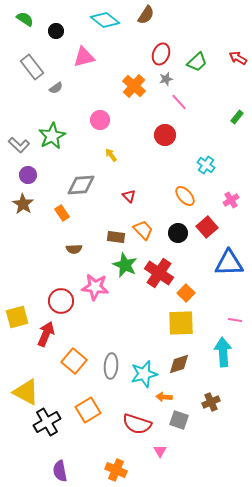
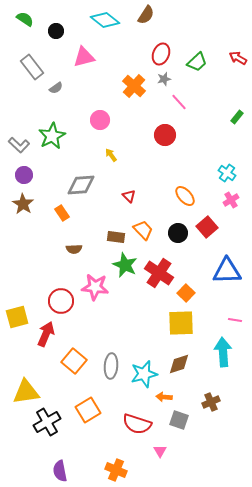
gray star at (166, 79): moved 2 px left
cyan cross at (206, 165): moved 21 px right, 8 px down
purple circle at (28, 175): moved 4 px left
blue triangle at (229, 263): moved 2 px left, 8 px down
yellow triangle at (26, 392): rotated 36 degrees counterclockwise
